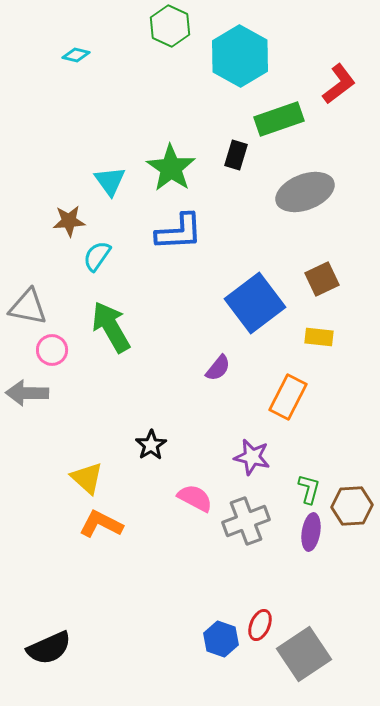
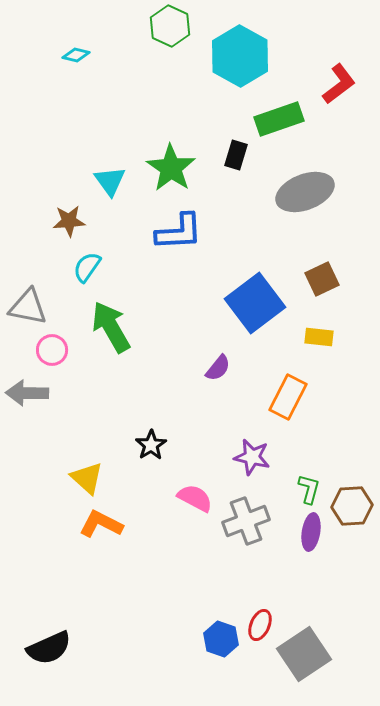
cyan semicircle: moved 10 px left, 11 px down
